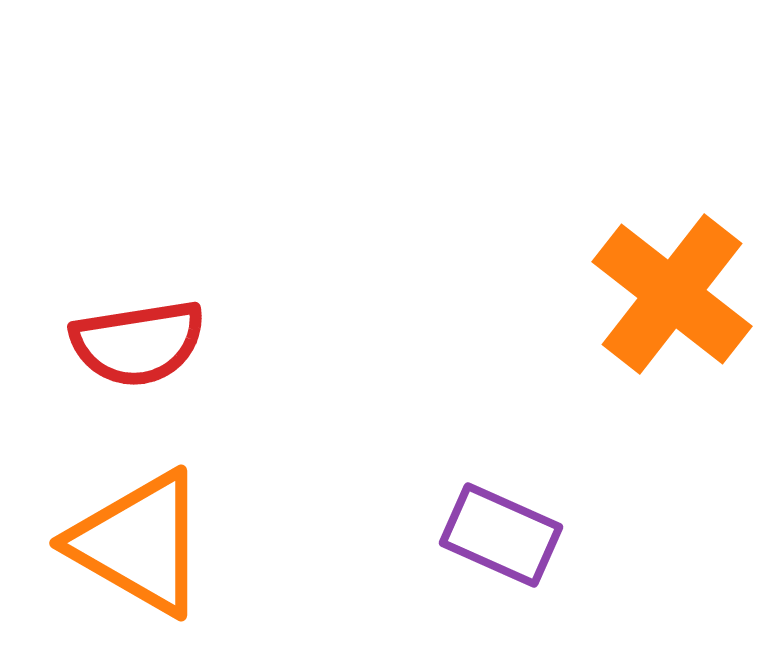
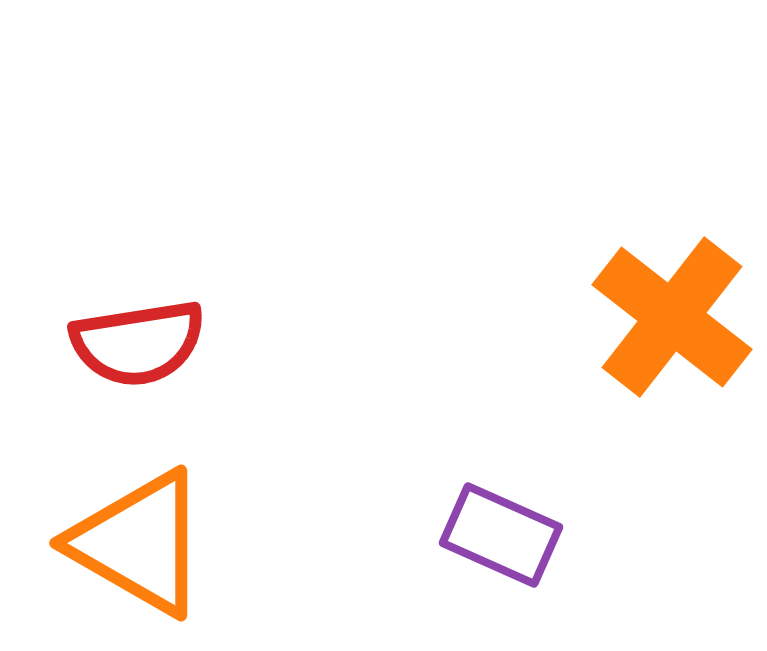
orange cross: moved 23 px down
